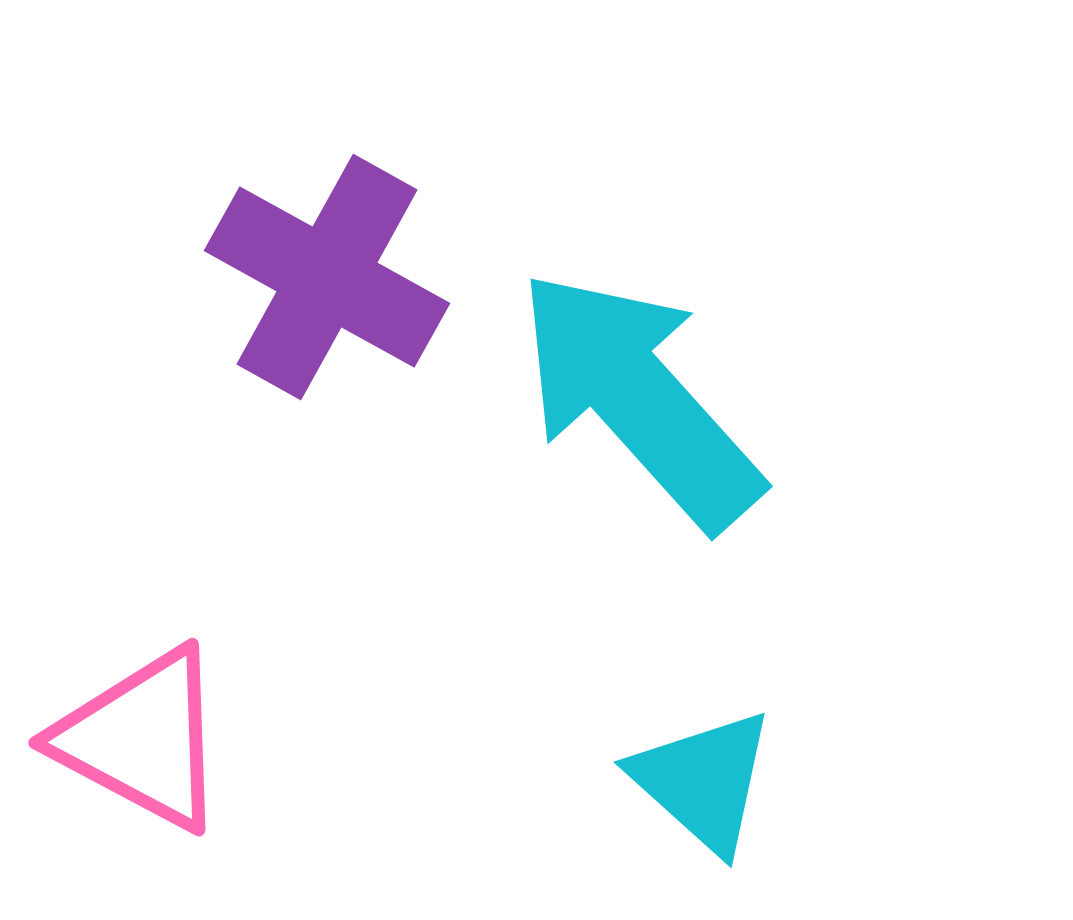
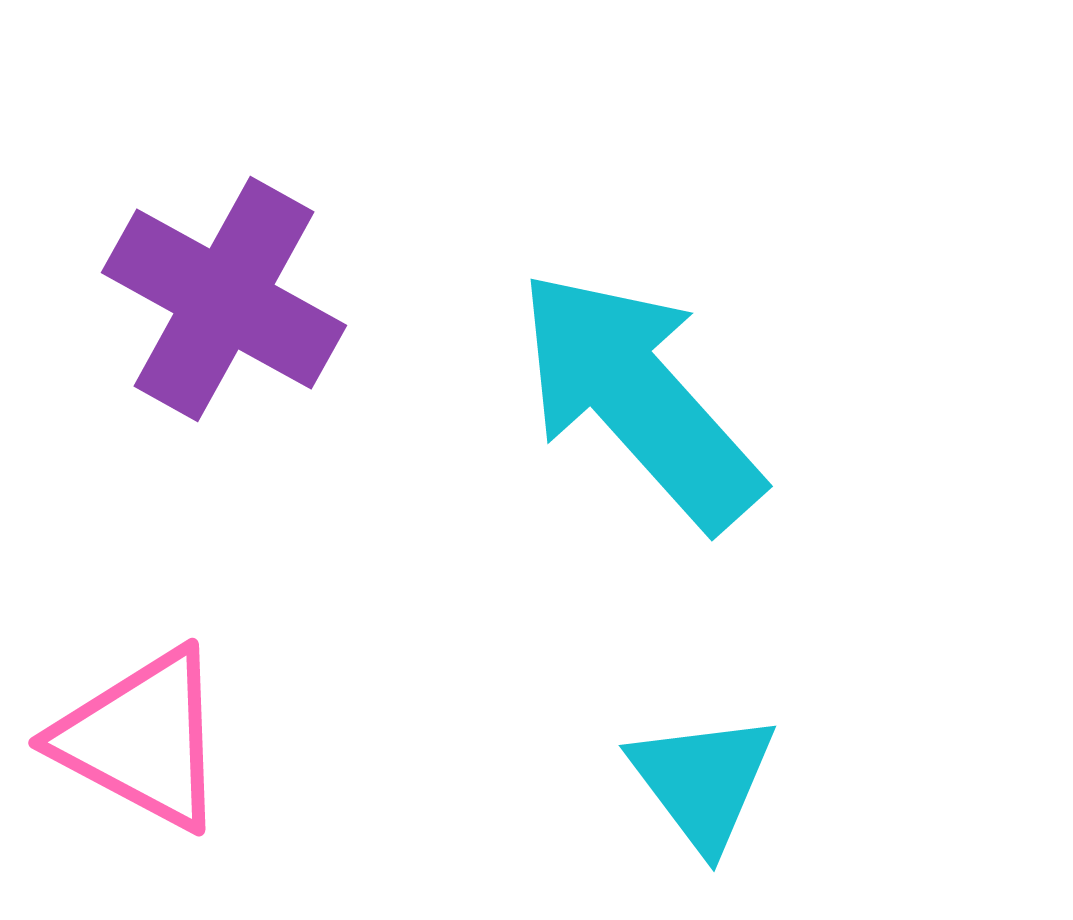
purple cross: moved 103 px left, 22 px down
cyan triangle: rotated 11 degrees clockwise
